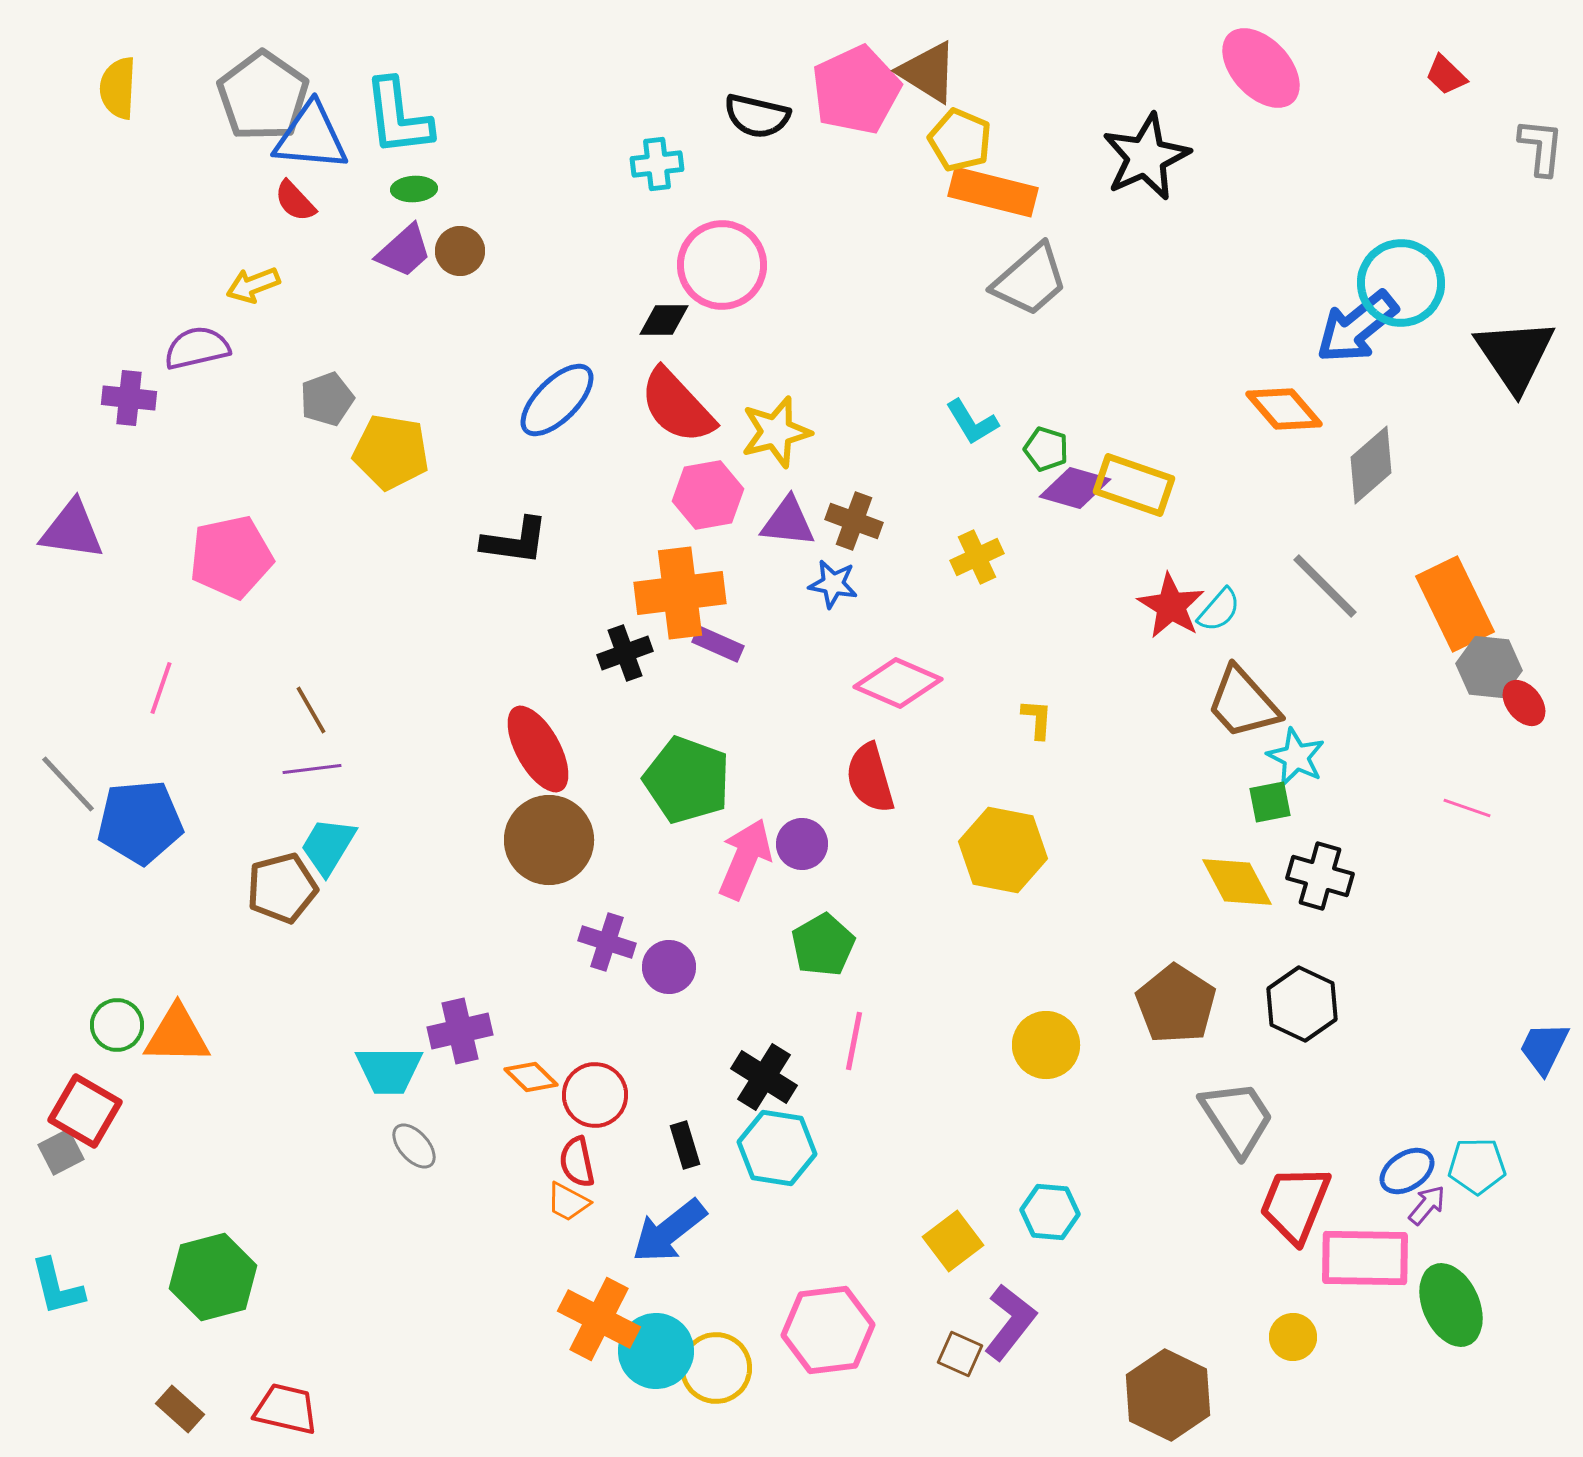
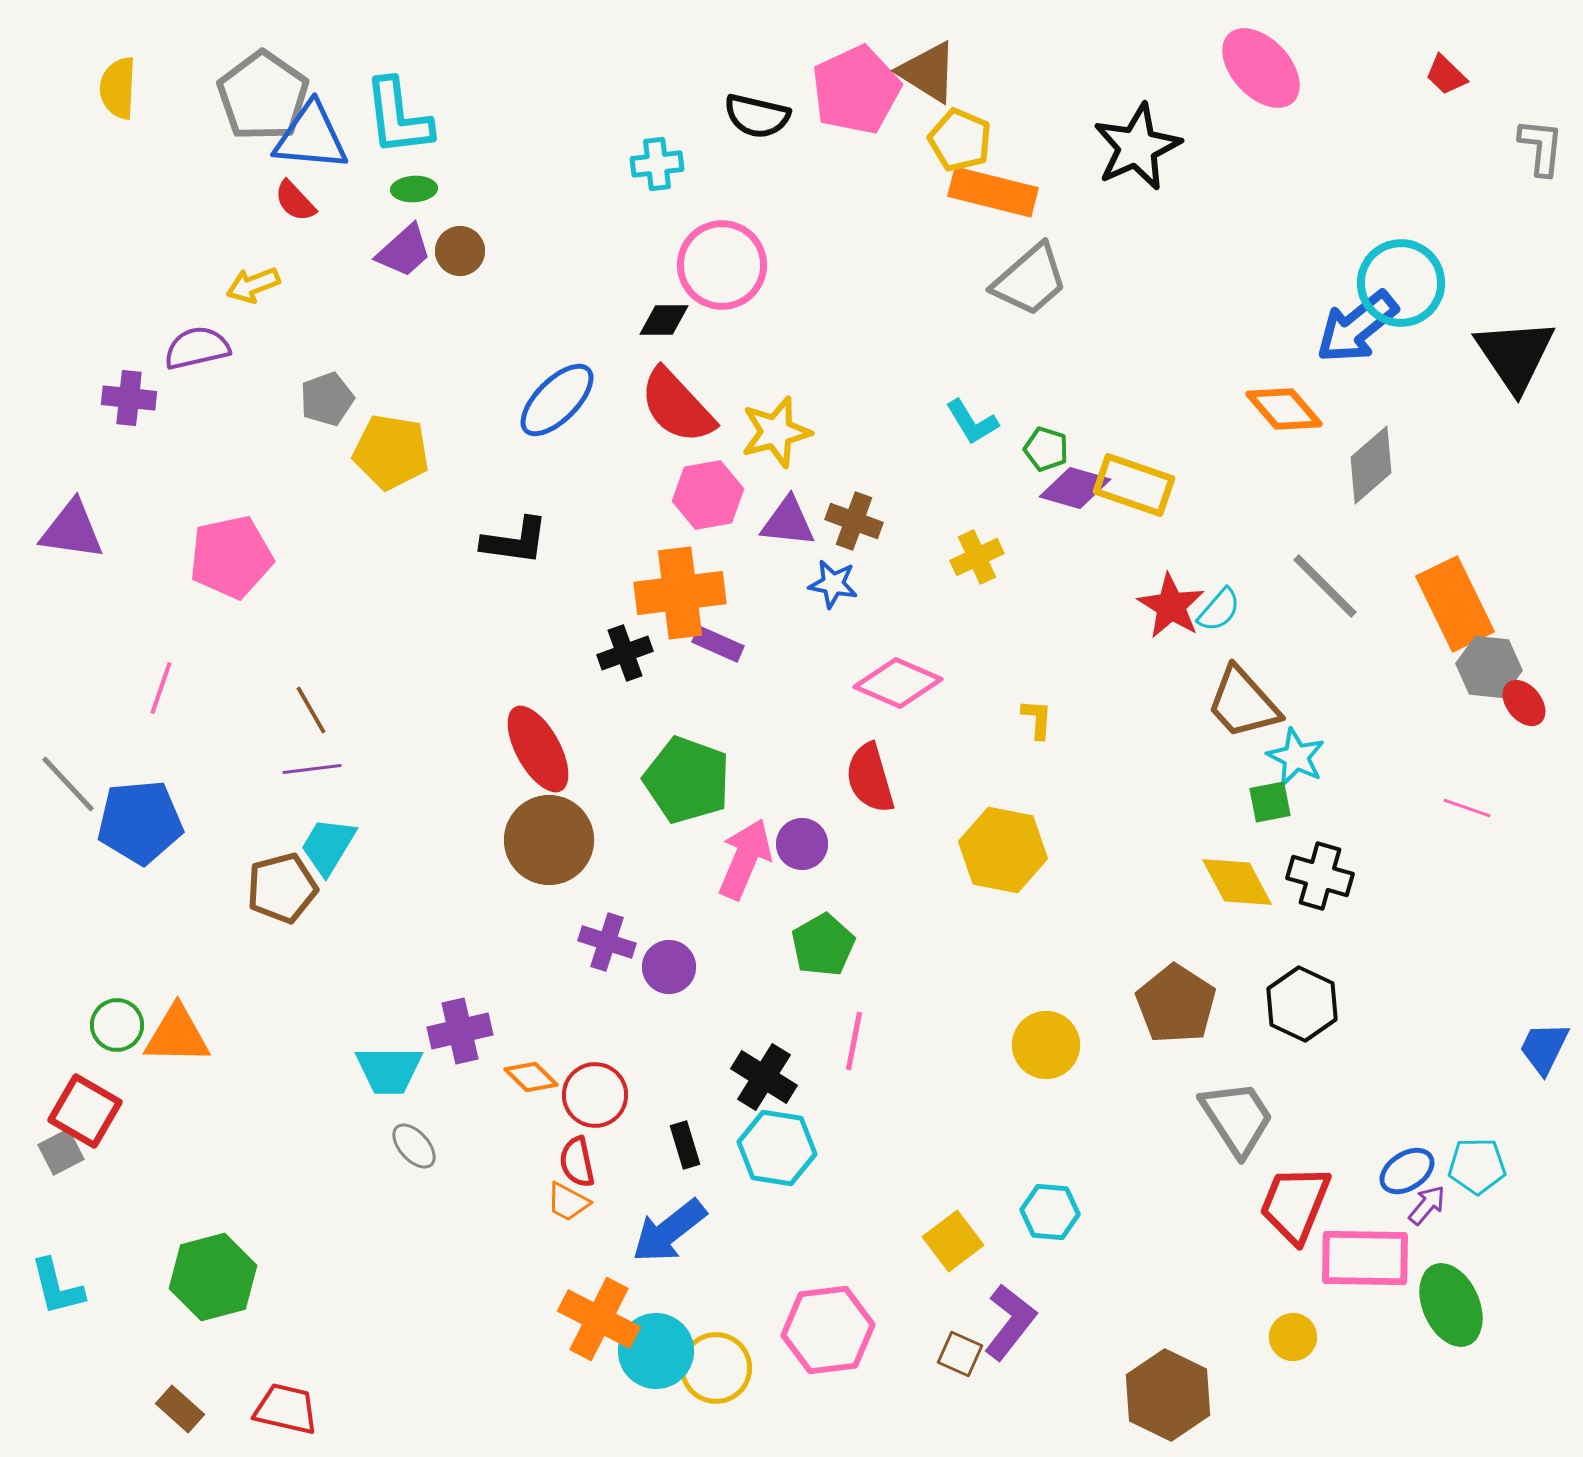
black star at (1146, 157): moved 9 px left, 10 px up
